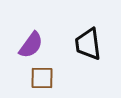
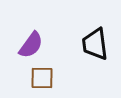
black trapezoid: moved 7 px right
